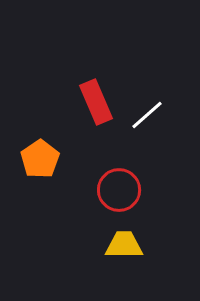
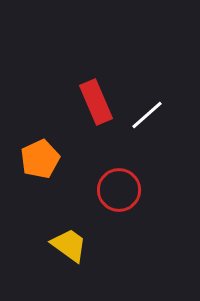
orange pentagon: rotated 9 degrees clockwise
yellow trapezoid: moved 55 px left; rotated 36 degrees clockwise
